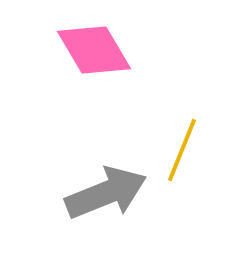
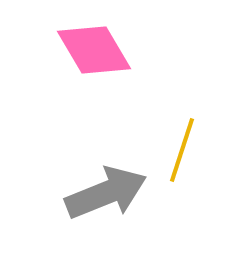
yellow line: rotated 4 degrees counterclockwise
